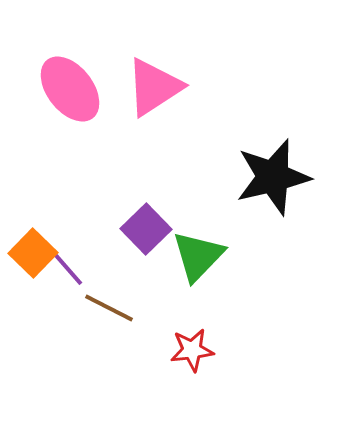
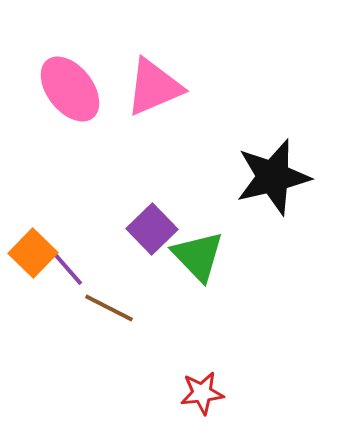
pink triangle: rotated 10 degrees clockwise
purple square: moved 6 px right
green triangle: rotated 28 degrees counterclockwise
red star: moved 10 px right, 43 px down
